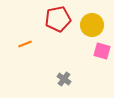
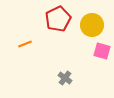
red pentagon: rotated 15 degrees counterclockwise
gray cross: moved 1 px right, 1 px up
